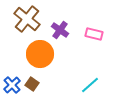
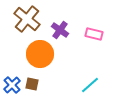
brown square: rotated 24 degrees counterclockwise
